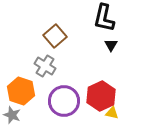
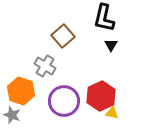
brown square: moved 8 px right
